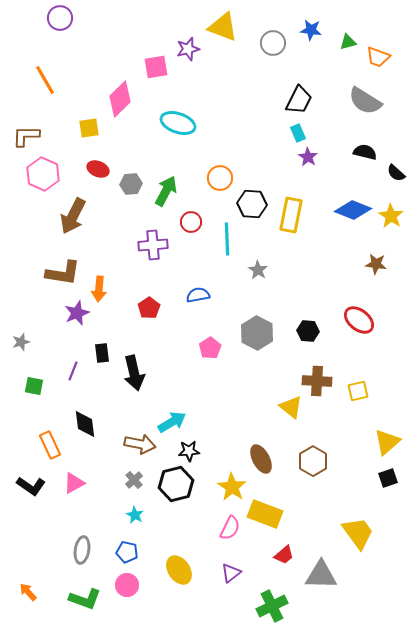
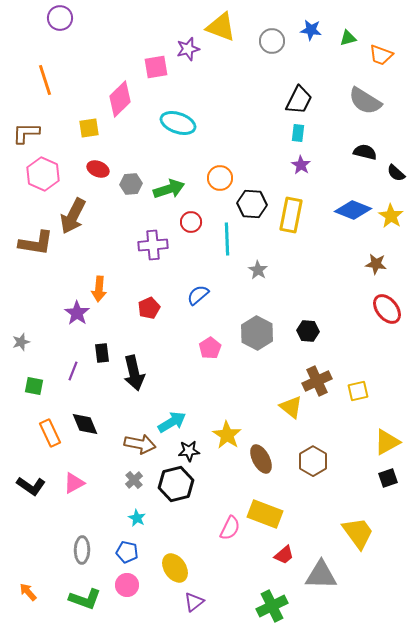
yellow triangle at (223, 27): moved 2 px left
green triangle at (348, 42): moved 4 px up
gray circle at (273, 43): moved 1 px left, 2 px up
orange trapezoid at (378, 57): moved 3 px right, 2 px up
orange line at (45, 80): rotated 12 degrees clockwise
cyan rectangle at (298, 133): rotated 30 degrees clockwise
brown L-shape at (26, 136): moved 3 px up
purple star at (308, 157): moved 7 px left, 8 px down
green arrow at (166, 191): moved 3 px right, 2 px up; rotated 44 degrees clockwise
brown L-shape at (63, 273): moved 27 px left, 30 px up
blue semicircle at (198, 295): rotated 30 degrees counterclockwise
red pentagon at (149, 308): rotated 10 degrees clockwise
purple star at (77, 313): rotated 15 degrees counterclockwise
red ellipse at (359, 320): moved 28 px right, 11 px up; rotated 12 degrees clockwise
brown cross at (317, 381): rotated 28 degrees counterclockwise
black diamond at (85, 424): rotated 16 degrees counterclockwise
yellow triangle at (387, 442): rotated 12 degrees clockwise
orange rectangle at (50, 445): moved 12 px up
yellow star at (232, 487): moved 5 px left, 52 px up
cyan star at (135, 515): moved 2 px right, 3 px down
gray ellipse at (82, 550): rotated 8 degrees counterclockwise
yellow ellipse at (179, 570): moved 4 px left, 2 px up
purple triangle at (231, 573): moved 37 px left, 29 px down
